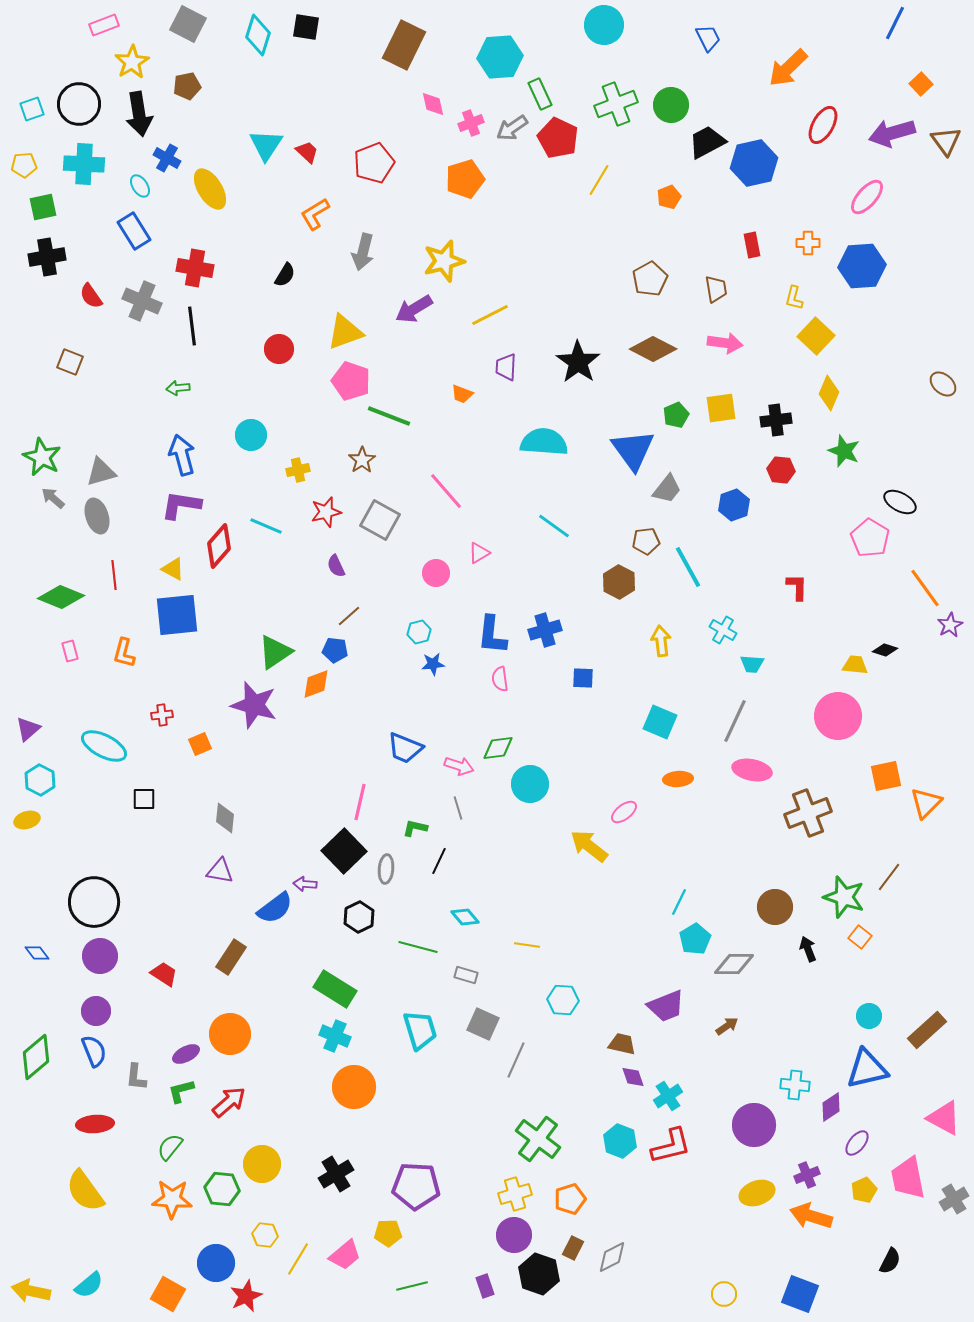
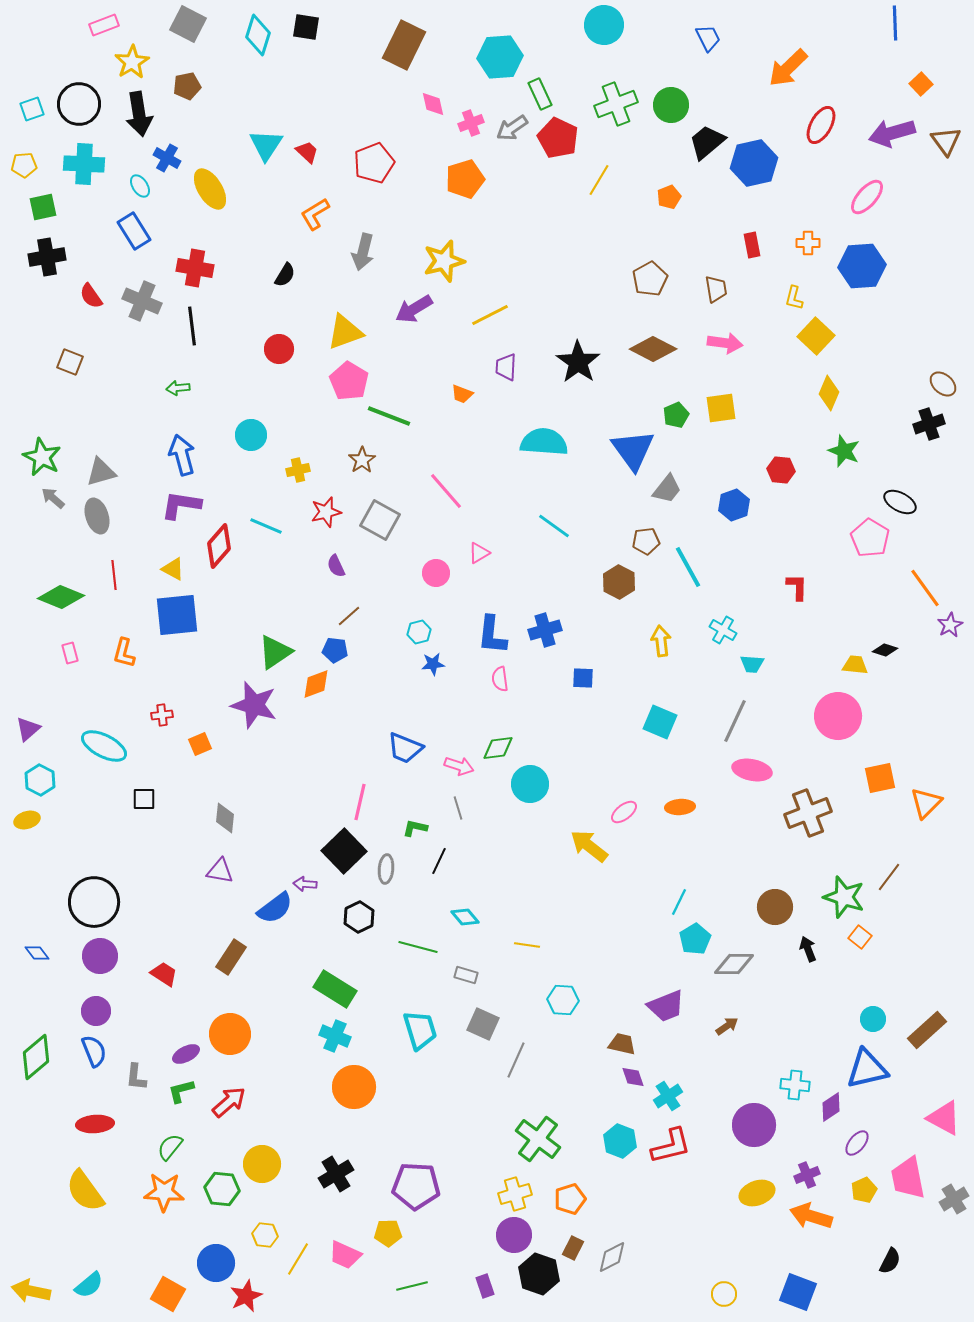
blue line at (895, 23): rotated 28 degrees counterclockwise
red ellipse at (823, 125): moved 2 px left
black trapezoid at (707, 142): rotated 12 degrees counterclockwise
pink pentagon at (351, 381): moved 2 px left; rotated 12 degrees clockwise
black cross at (776, 420): moved 153 px right, 4 px down; rotated 12 degrees counterclockwise
pink rectangle at (70, 651): moved 2 px down
orange square at (886, 776): moved 6 px left, 2 px down
orange ellipse at (678, 779): moved 2 px right, 28 px down
cyan circle at (869, 1016): moved 4 px right, 3 px down
orange star at (172, 1199): moved 8 px left, 7 px up
pink trapezoid at (345, 1255): rotated 64 degrees clockwise
blue square at (800, 1294): moved 2 px left, 2 px up
